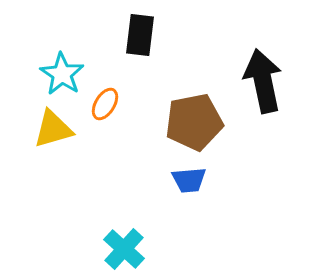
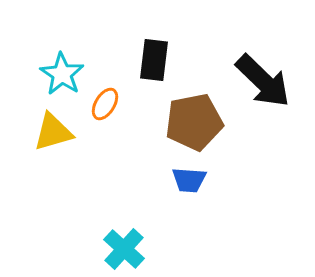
black rectangle: moved 14 px right, 25 px down
black arrow: rotated 146 degrees clockwise
yellow triangle: moved 3 px down
blue trapezoid: rotated 9 degrees clockwise
